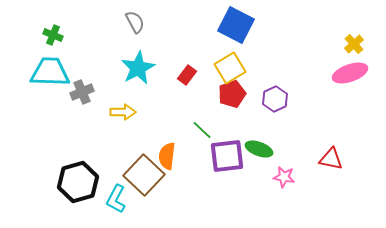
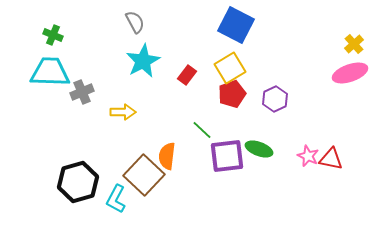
cyan star: moved 5 px right, 7 px up
pink star: moved 24 px right, 21 px up; rotated 15 degrees clockwise
